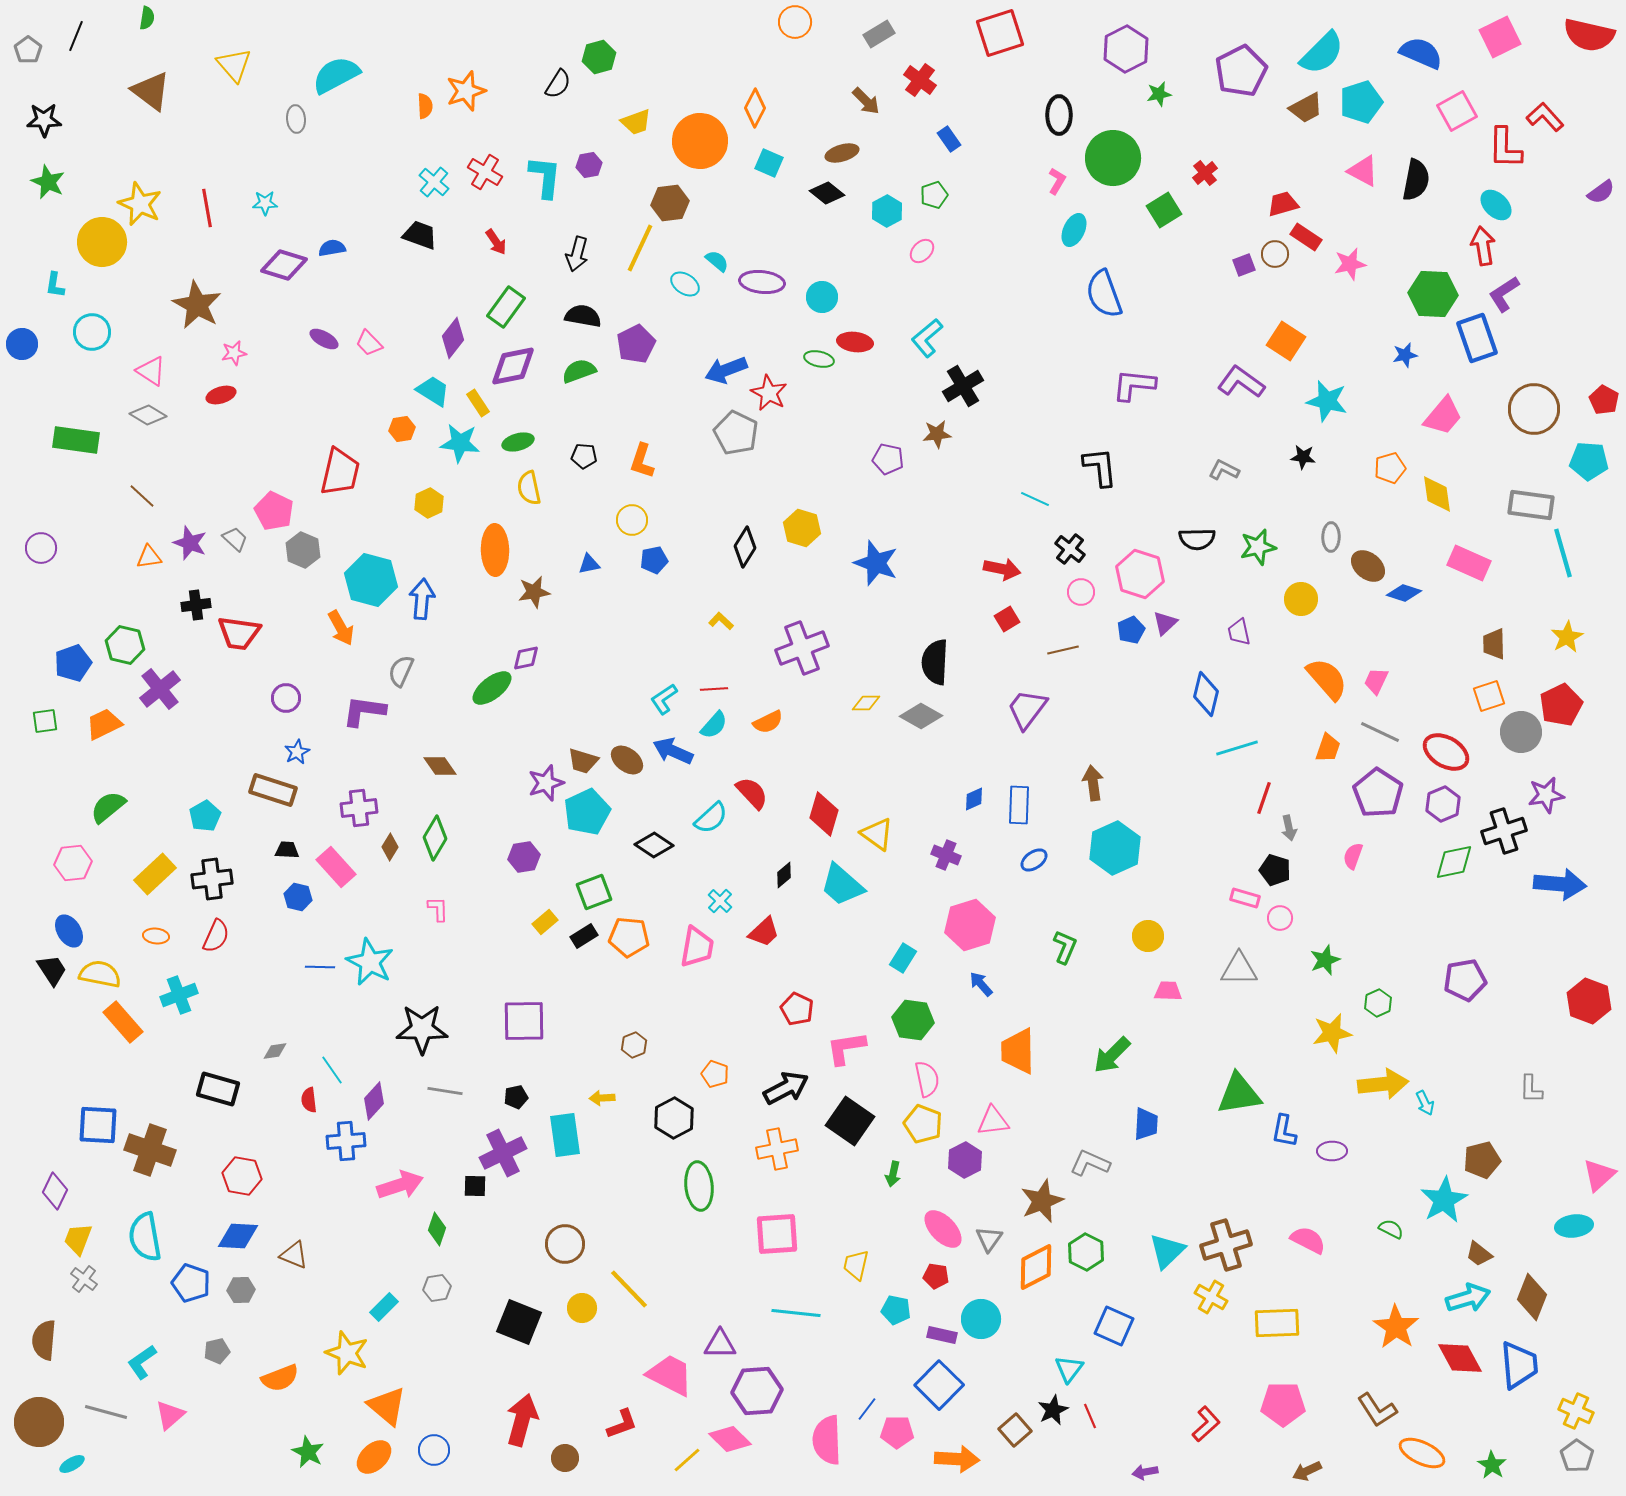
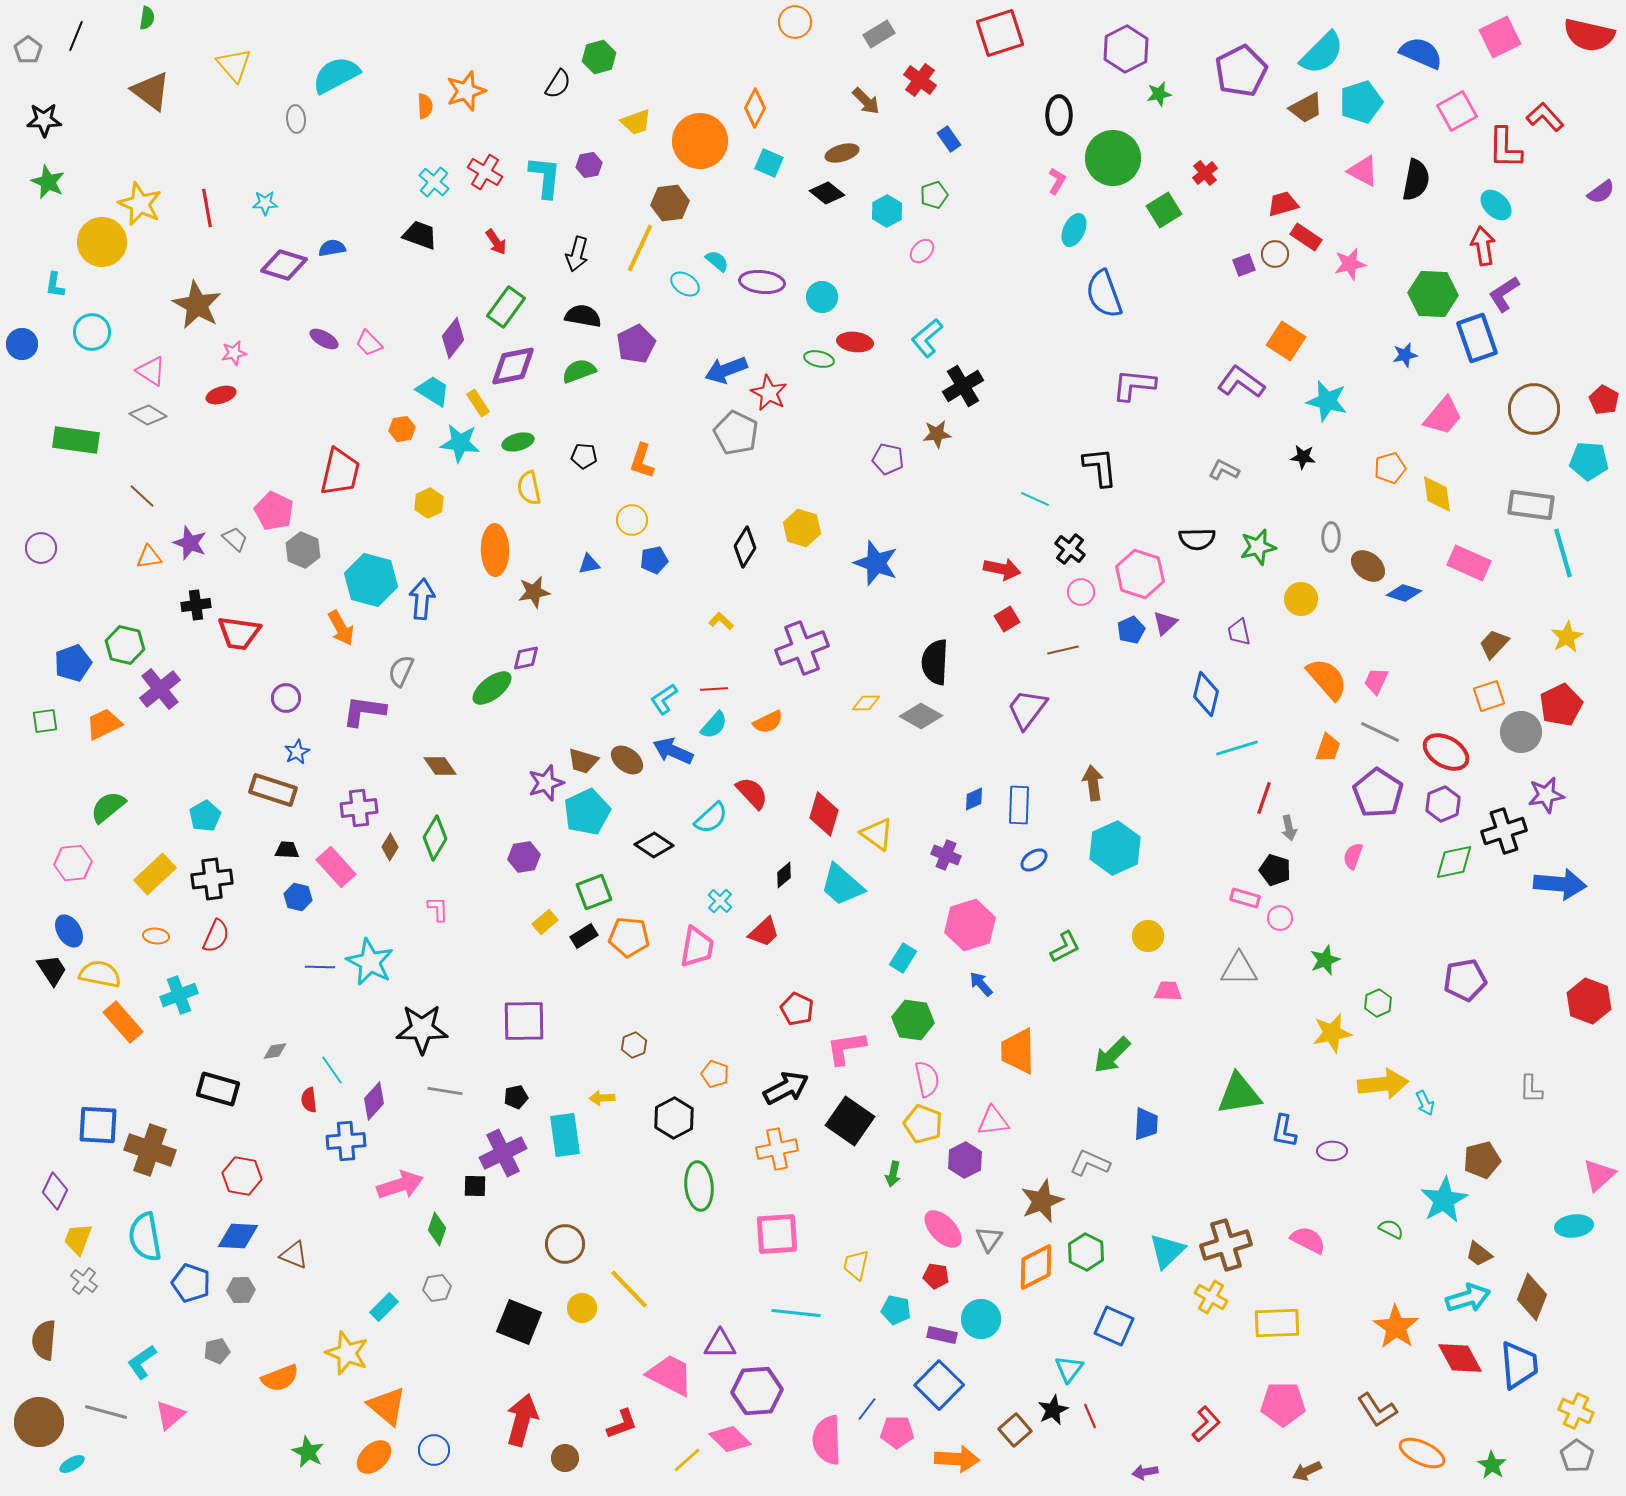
brown trapezoid at (1494, 644): rotated 44 degrees clockwise
green L-shape at (1065, 947): rotated 40 degrees clockwise
gray cross at (84, 1279): moved 2 px down
